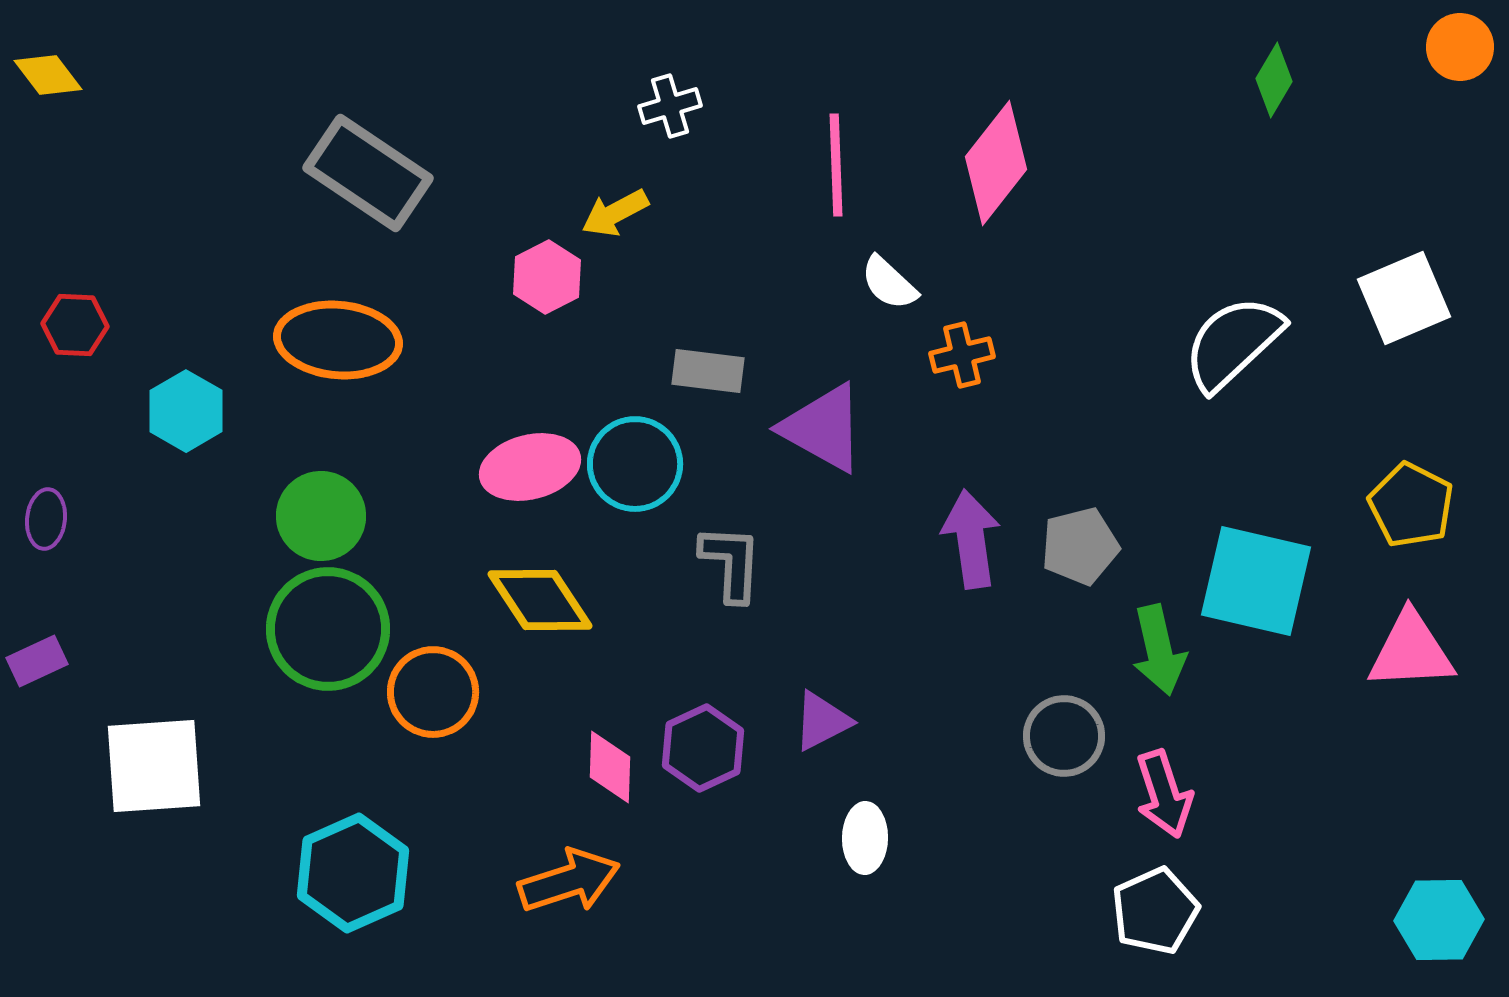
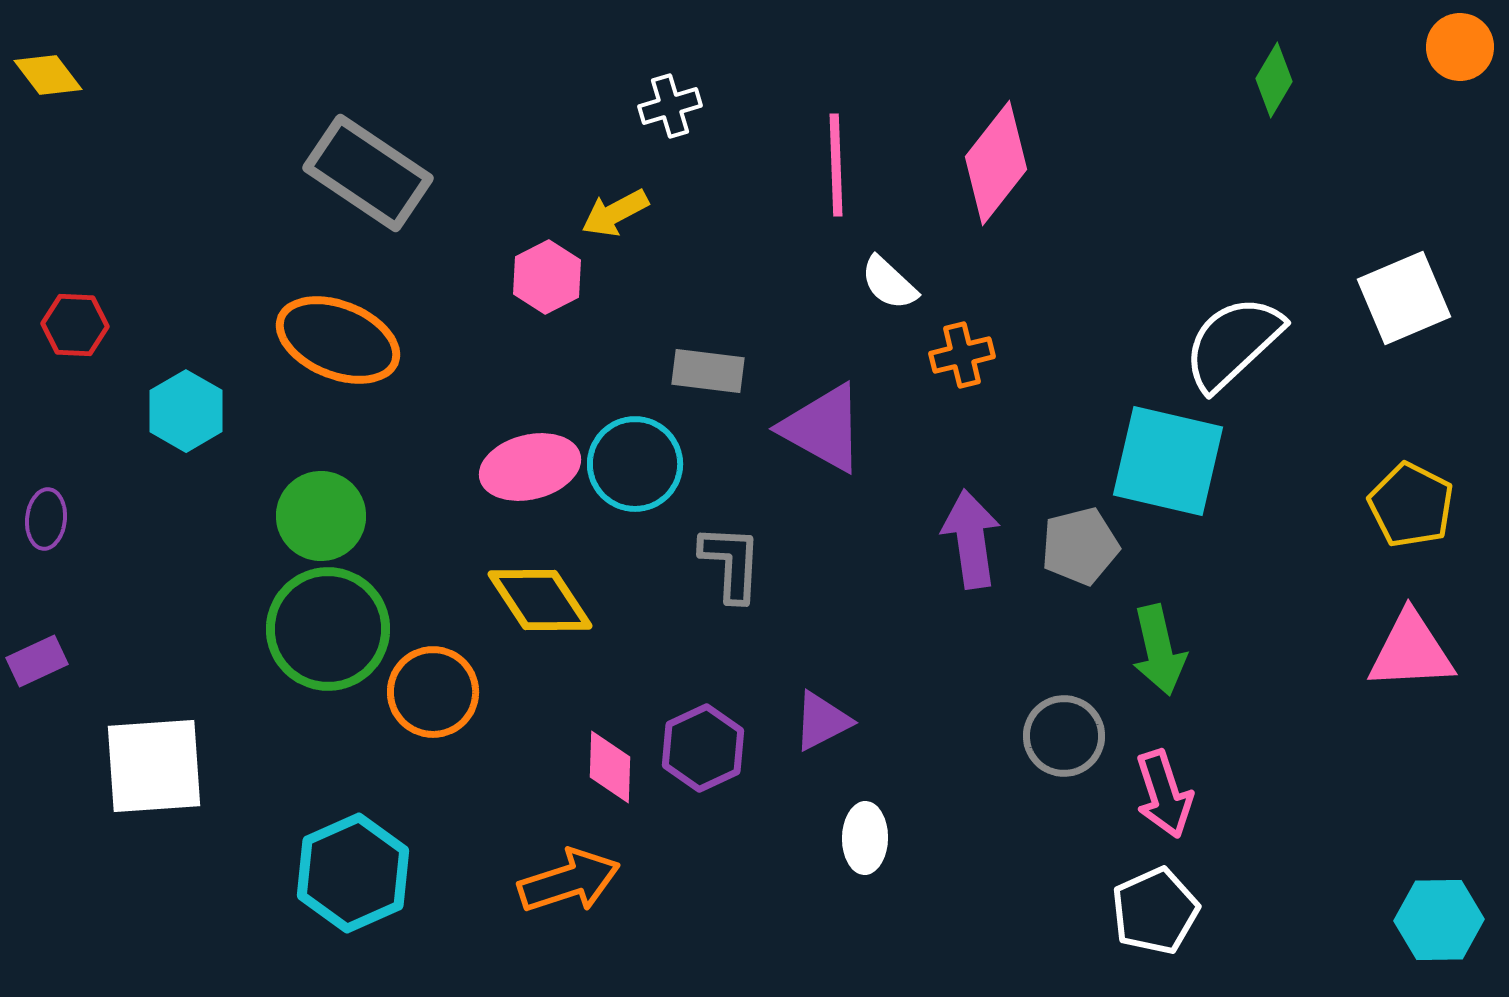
orange ellipse at (338, 340): rotated 17 degrees clockwise
cyan square at (1256, 581): moved 88 px left, 120 px up
